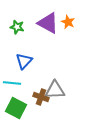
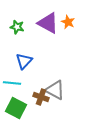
gray triangle: rotated 30 degrees clockwise
